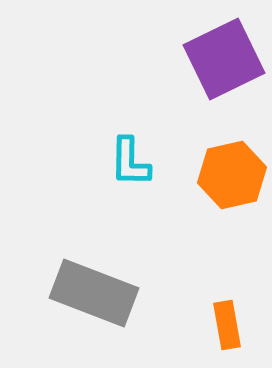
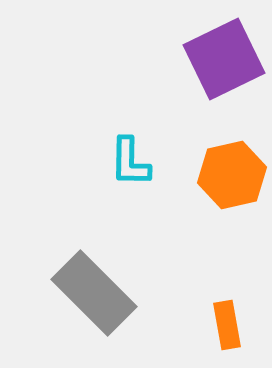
gray rectangle: rotated 24 degrees clockwise
